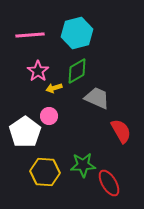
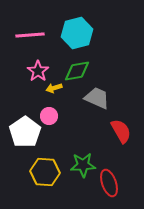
green diamond: rotated 20 degrees clockwise
red ellipse: rotated 12 degrees clockwise
